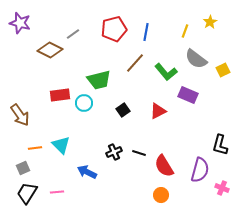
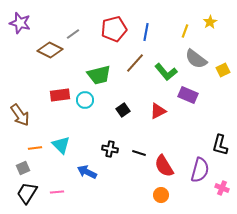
green trapezoid: moved 5 px up
cyan circle: moved 1 px right, 3 px up
black cross: moved 4 px left, 3 px up; rotated 35 degrees clockwise
